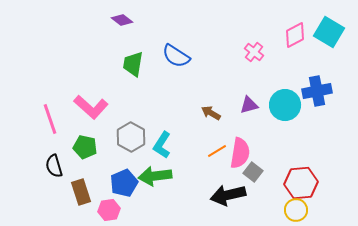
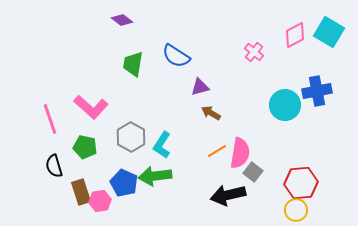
purple triangle: moved 49 px left, 18 px up
blue pentagon: rotated 24 degrees counterclockwise
pink hexagon: moved 9 px left, 9 px up
